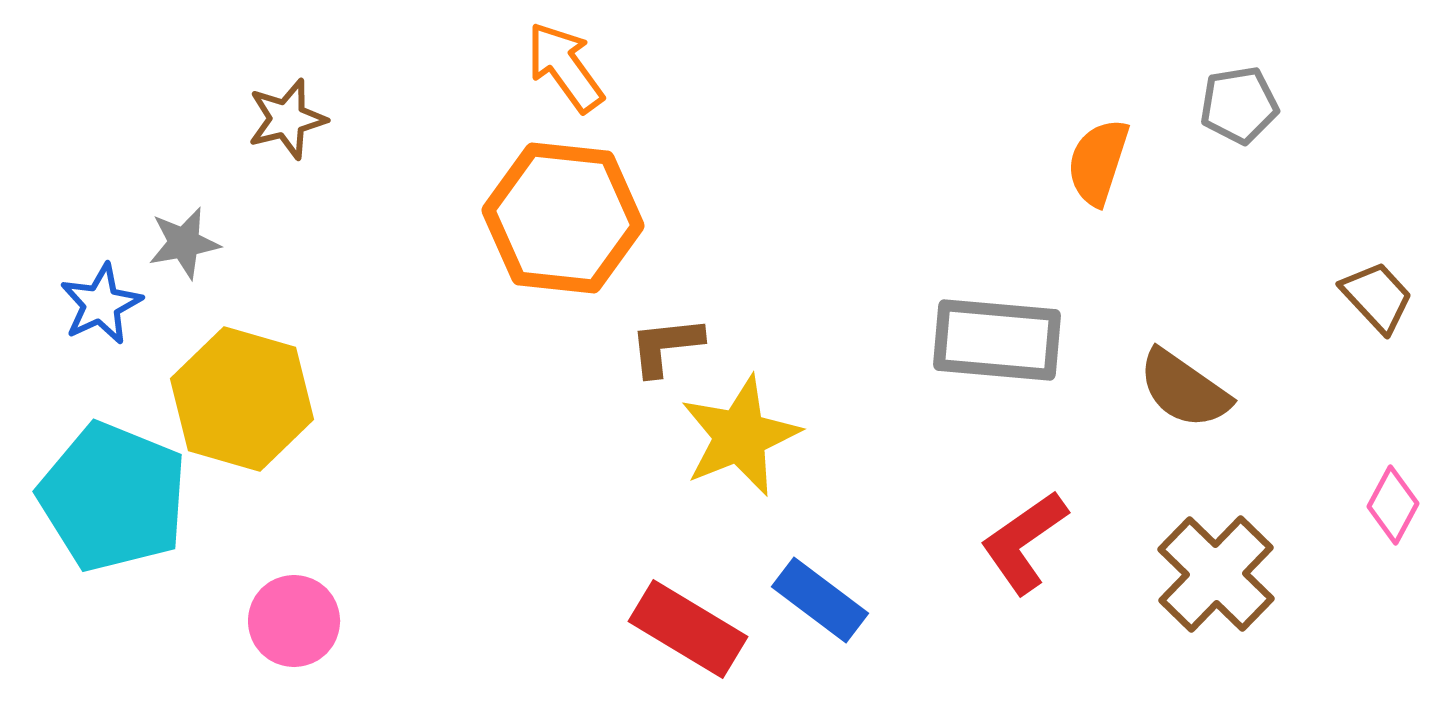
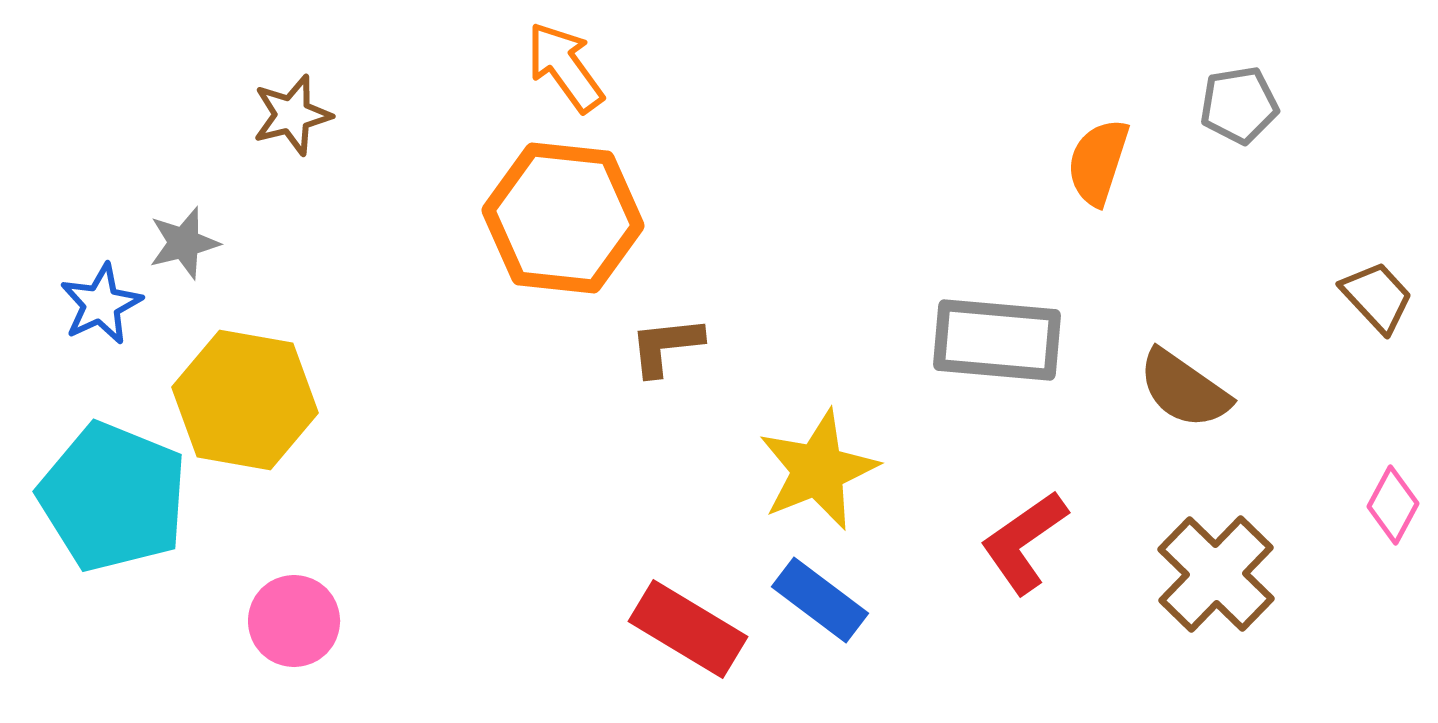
brown star: moved 5 px right, 4 px up
gray star: rotated 4 degrees counterclockwise
yellow hexagon: moved 3 px right, 1 px down; rotated 6 degrees counterclockwise
yellow star: moved 78 px right, 34 px down
